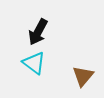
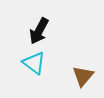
black arrow: moved 1 px right, 1 px up
